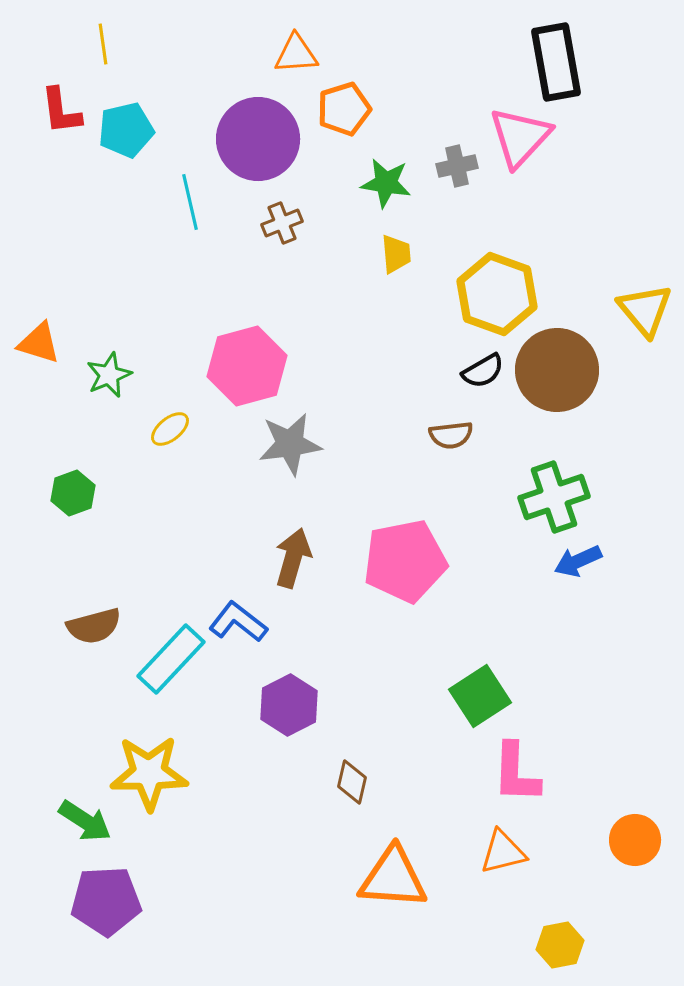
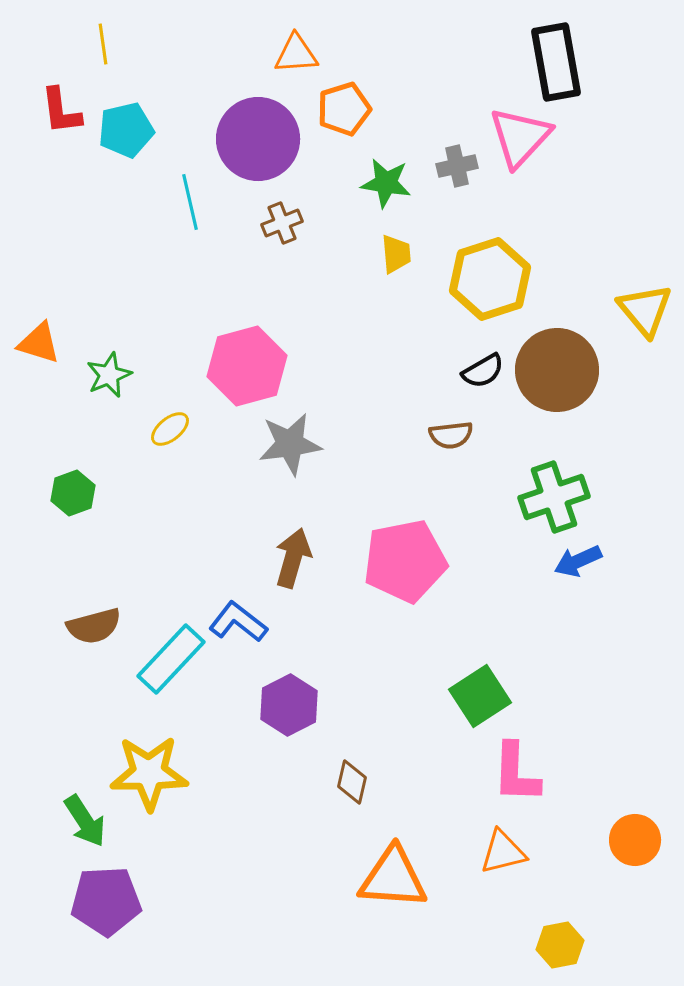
yellow hexagon at (497, 294): moved 7 px left, 15 px up; rotated 22 degrees clockwise
green arrow at (85, 821): rotated 24 degrees clockwise
